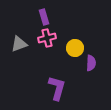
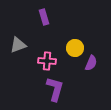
pink cross: moved 23 px down; rotated 18 degrees clockwise
gray triangle: moved 1 px left, 1 px down
purple semicircle: rotated 21 degrees clockwise
purple L-shape: moved 2 px left, 1 px down
